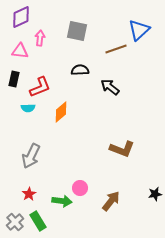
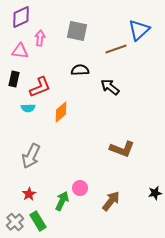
black star: moved 1 px up
green arrow: rotated 72 degrees counterclockwise
